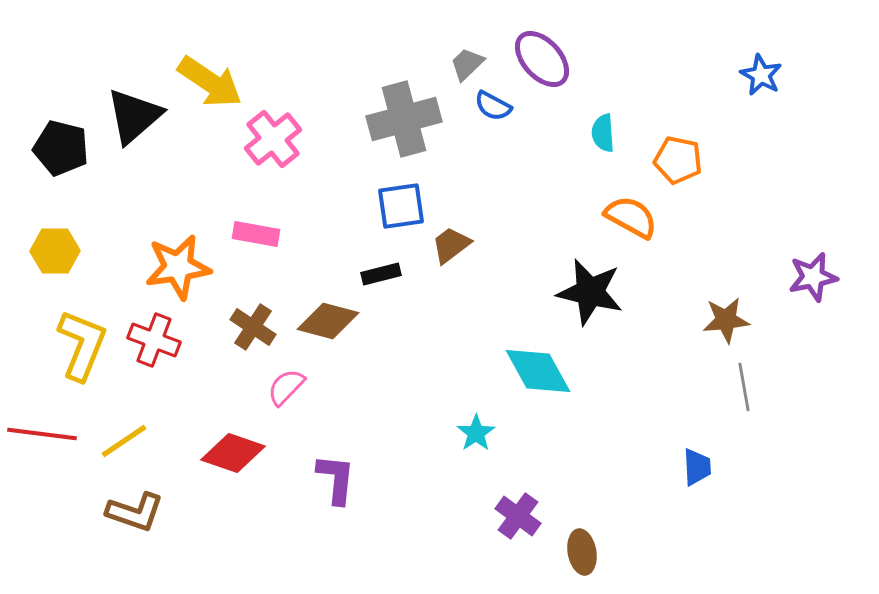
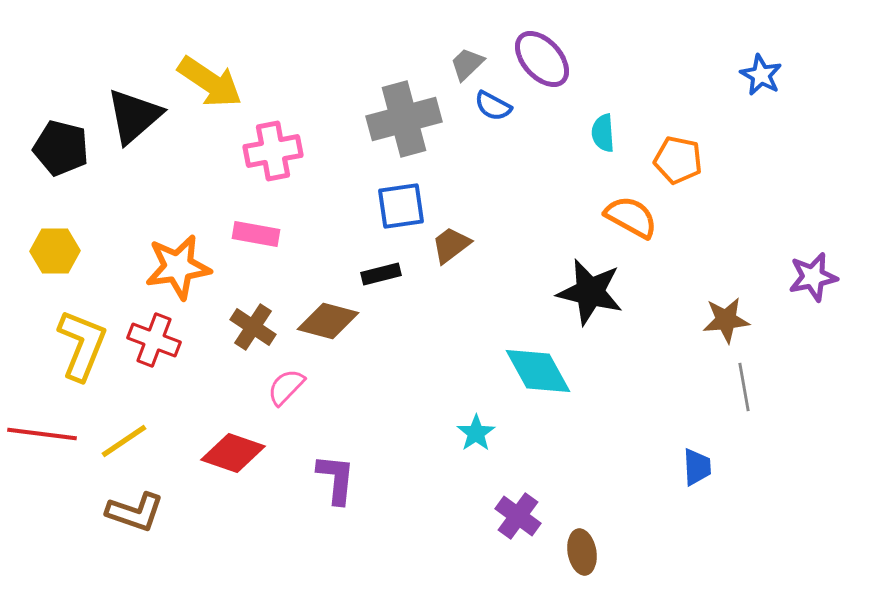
pink cross: moved 12 px down; rotated 28 degrees clockwise
